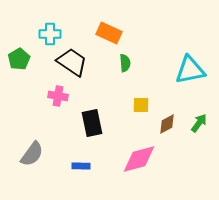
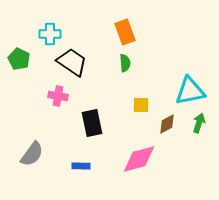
orange rectangle: moved 16 px right, 1 px up; rotated 45 degrees clockwise
green pentagon: rotated 15 degrees counterclockwise
cyan triangle: moved 21 px down
green arrow: rotated 18 degrees counterclockwise
